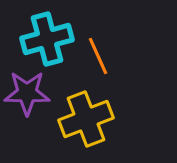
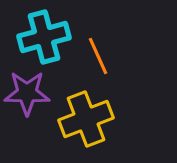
cyan cross: moved 3 px left, 2 px up
